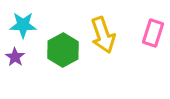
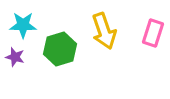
yellow arrow: moved 1 px right, 4 px up
green hexagon: moved 3 px left, 1 px up; rotated 12 degrees clockwise
purple star: rotated 18 degrees counterclockwise
